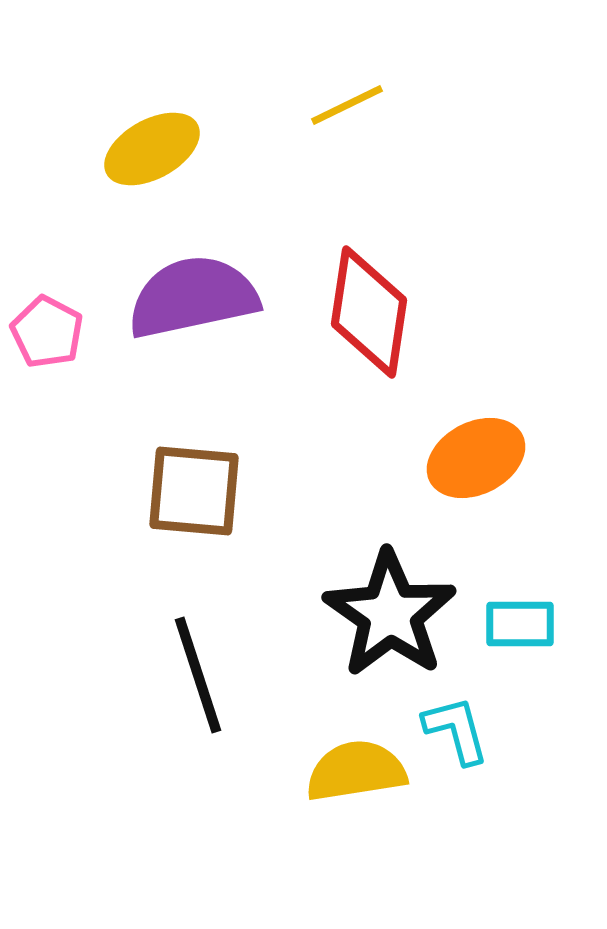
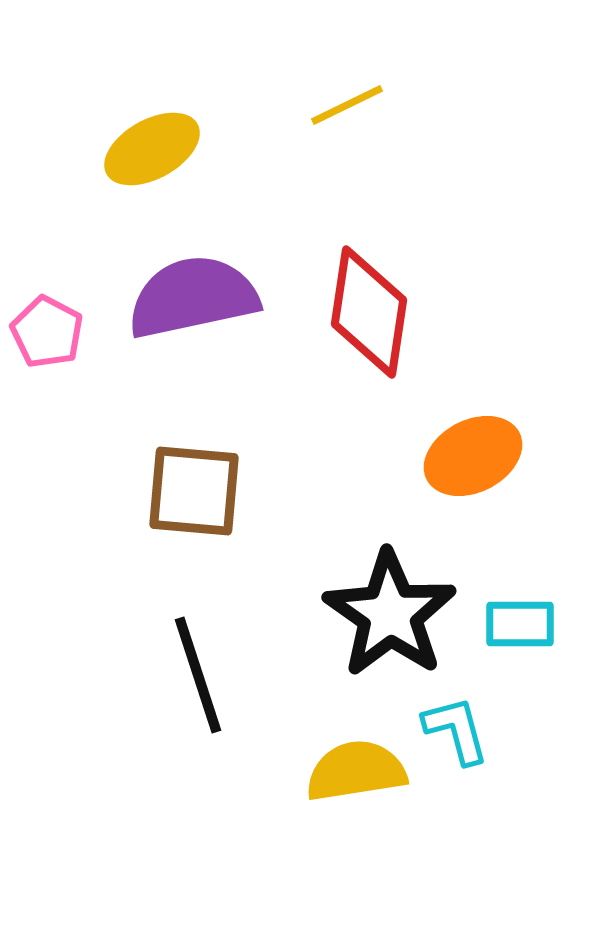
orange ellipse: moved 3 px left, 2 px up
